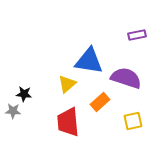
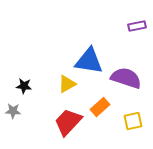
purple rectangle: moved 9 px up
yellow triangle: rotated 12 degrees clockwise
black star: moved 8 px up
orange rectangle: moved 5 px down
red trapezoid: rotated 48 degrees clockwise
